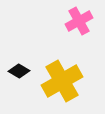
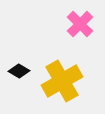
pink cross: moved 1 px right, 3 px down; rotated 16 degrees counterclockwise
